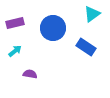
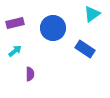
blue rectangle: moved 1 px left, 2 px down
purple semicircle: rotated 80 degrees clockwise
